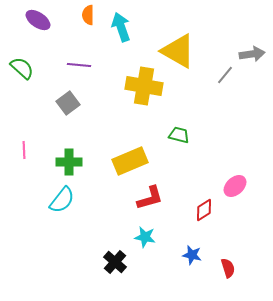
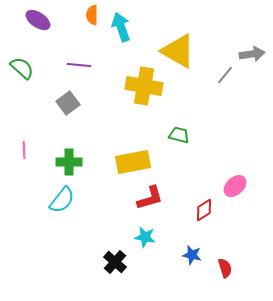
orange semicircle: moved 4 px right
yellow rectangle: moved 3 px right, 1 px down; rotated 12 degrees clockwise
red semicircle: moved 3 px left
